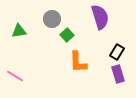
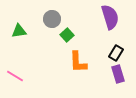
purple semicircle: moved 10 px right
black rectangle: moved 1 px left, 1 px down
